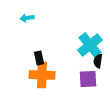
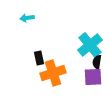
black semicircle: moved 1 px left, 1 px down
orange cross: moved 11 px right, 2 px up; rotated 20 degrees counterclockwise
purple square: moved 5 px right, 2 px up
